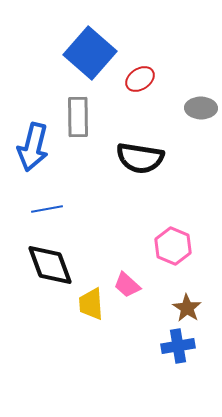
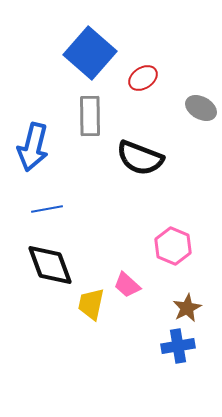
red ellipse: moved 3 px right, 1 px up
gray ellipse: rotated 28 degrees clockwise
gray rectangle: moved 12 px right, 1 px up
black semicircle: rotated 12 degrees clockwise
yellow trapezoid: rotated 16 degrees clockwise
brown star: rotated 12 degrees clockwise
